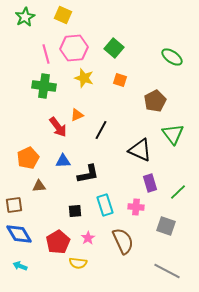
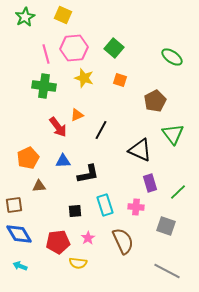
red pentagon: rotated 25 degrees clockwise
